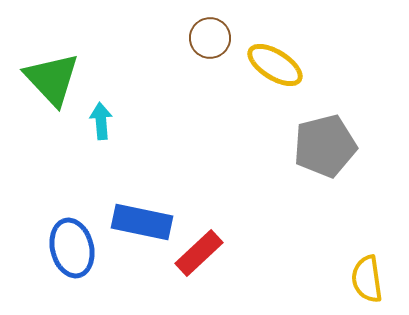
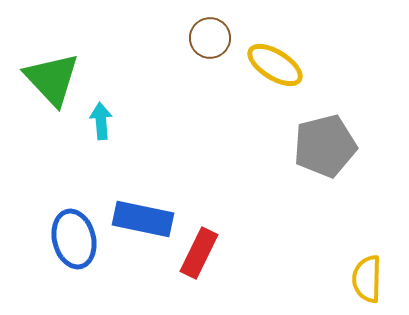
blue rectangle: moved 1 px right, 3 px up
blue ellipse: moved 2 px right, 9 px up
red rectangle: rotated 21 degrees counterclockwise
yellow semicircle: rotated 9 degrees clockwise
